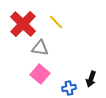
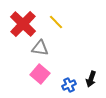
blue cross: moved 3 px up; rotated 16 degrees counterclockwise
